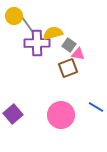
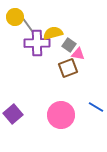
yellow circle: moved 1 px right, 1 px down
